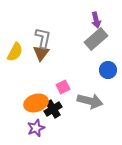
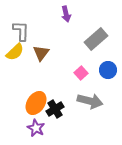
purple arrow: moved 30 px left, 6 px up
gray L-shape: moved 22 px left, 7 px up; rotated 10 degrees counterclockwise
yellow semicircle: rotated 18 degrees clockwise
pink square: moved 18 px right, 14 px up; rotated 16 degrees counterclockwise
orange ellipse: rotated 40 degrees counterclockwise
black cross: moved 2 px right
purple star: rotated 24 degrees counterclockwise
